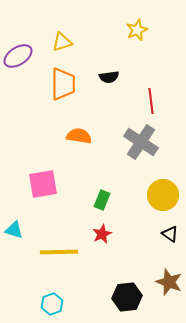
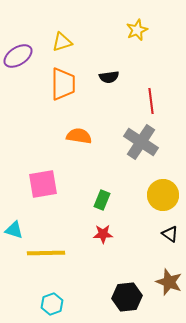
red star: moved 1 px right; rotated 24 degrees clockwise
yellow line: moved 13 px left, 1 px down
